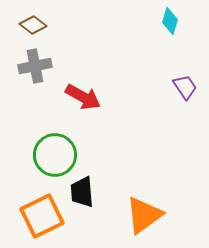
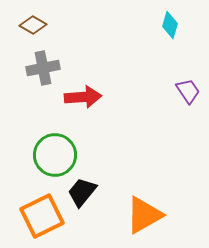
cyan diamond: moved 4 px down
brown diamond: rotated 8 degrees counterclockwise
gray cross: moved 8 px right, 2 px down
purple trapezoid: moved 3 px right, 4 px down
red arrow: rotated 33 degrees counterclockwise
black trapezoid: rotated 44 degrees clockwise
orange triangle: rotated 6 degrees clockwise
